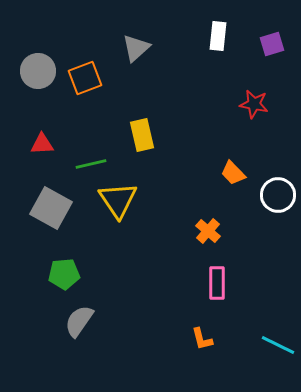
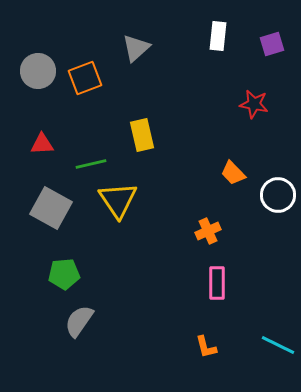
orange cross: rotated 25 degrees clockwise
orange L-shape: moved 4 px right, 8 px down
